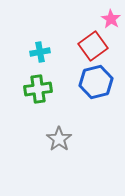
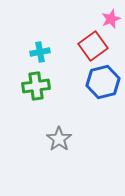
pink star: rotated 18 degrees clockwise
blue hexagon: moved 7 px right
green cross: moved 2 px left, 3 px up
